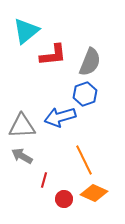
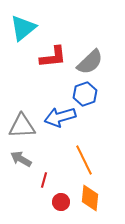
cyan triangle: moved 3 px left, 3 px up
red L-shape: moved 2 px down
gray semicircle: rotated 24 degrees clockwise
gray arrow: moved 1 px left, 3 px down
orange diamond: moved 4 px left, 5 px down; rotated 72 degrees clockwise
red circle: moved 3 px left, 3 px down
